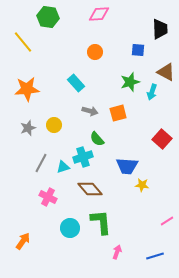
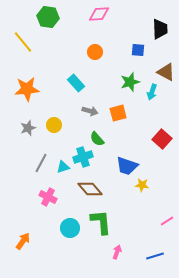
blue trapezoid: rotated 15 degrees clockwise
